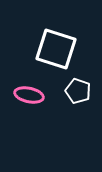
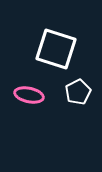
white pentagon: moved 1 px down; rotated 25 degrees clockwise
